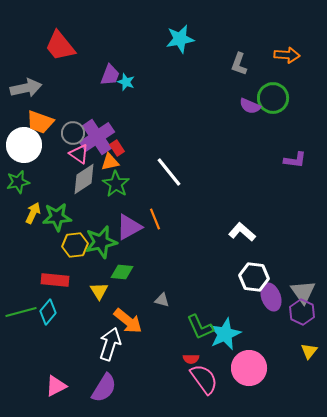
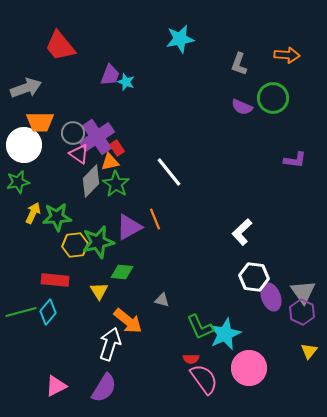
gray arrow at (26, 88): rotated 8 degrees counterclockwise
purple semicircle at (250, 106): moved 8 px left, 1 px down
orange trapezoid at (40, 122): rotated 20 degrees counterclockwise
gray diamond at (84, 179): moved 7 px right, 2 px down; rotated 12 degrees counterclockwise
white L-shape at (242, 232): rotated 84 degrees counterclockwise
green star at (101, 242): moved 3 px left
